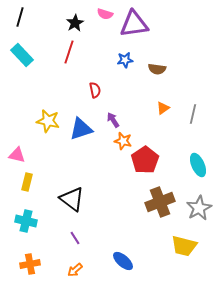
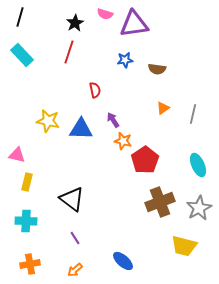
blue triangle: rotated 20 degrees clockwise
cyan cross: rotated 10 degrees counterclockwise
